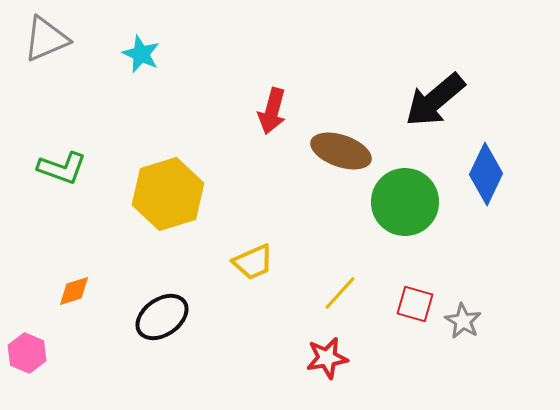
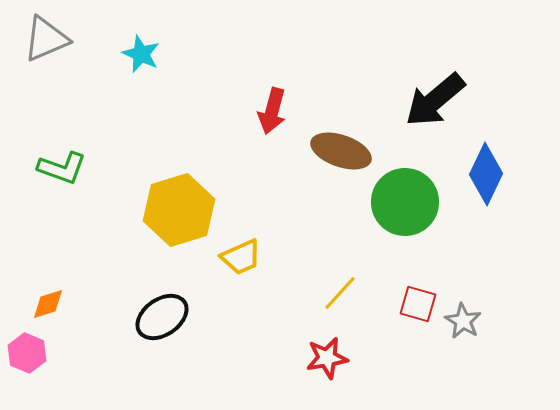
yellow hexagon: moved 11 px right, 16 px down
yellow trapezoid: moved 12 px left, 5 px up
orange diamond: moved 26 px left, 13 px down
red square: moved 3 px right
